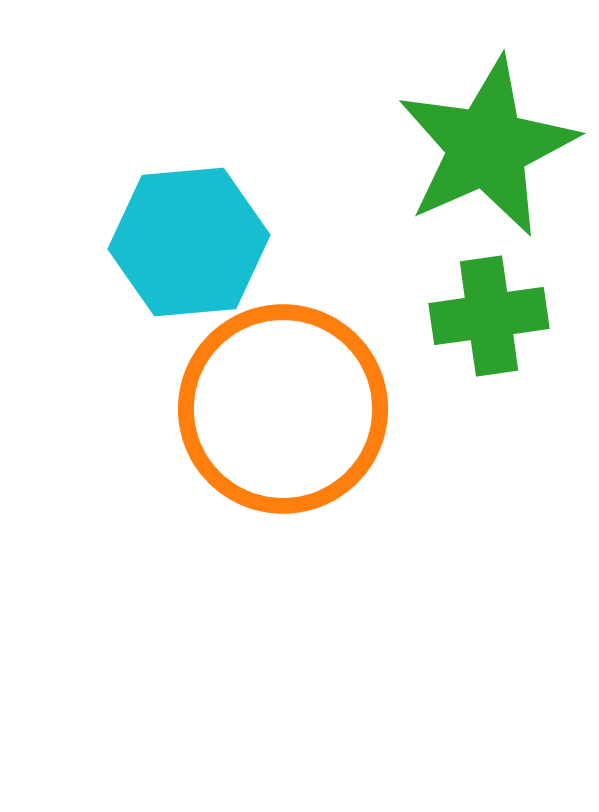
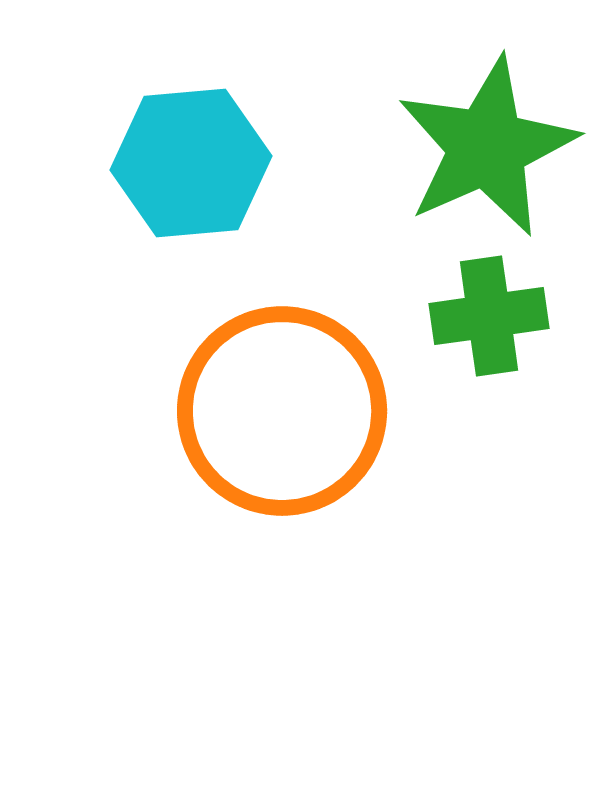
cyan hexagon: moved 2 px right, 79 px up
orange circle: moved 1 px left, 2 px down
